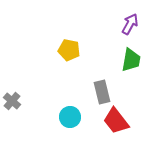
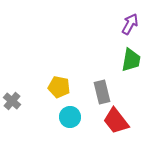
yellow pentagon: moved 10 px left, 37 px down
